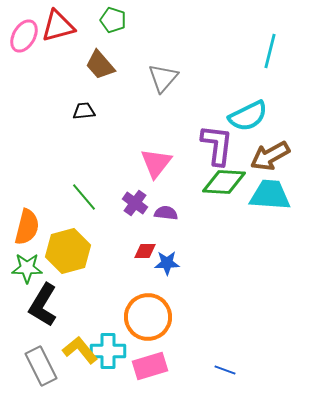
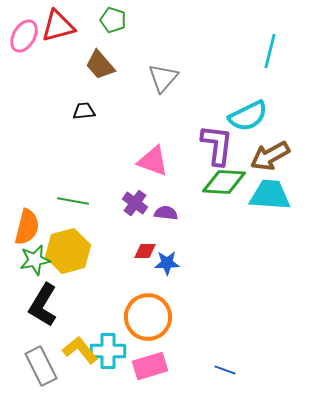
pink triangle: moved 3 px left, 2 px up; rotated 48 degrees counterclockwise
green line: moved 11 px left, 4 px down; rotated 40 degrees counterclockwise
green star: moved 8 px right, 8 px up; rotated 12 degrees counterclockwise
